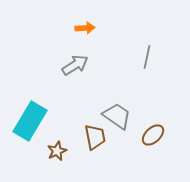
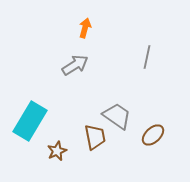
orange arrow: rotated 72 degrees counterclockwise
